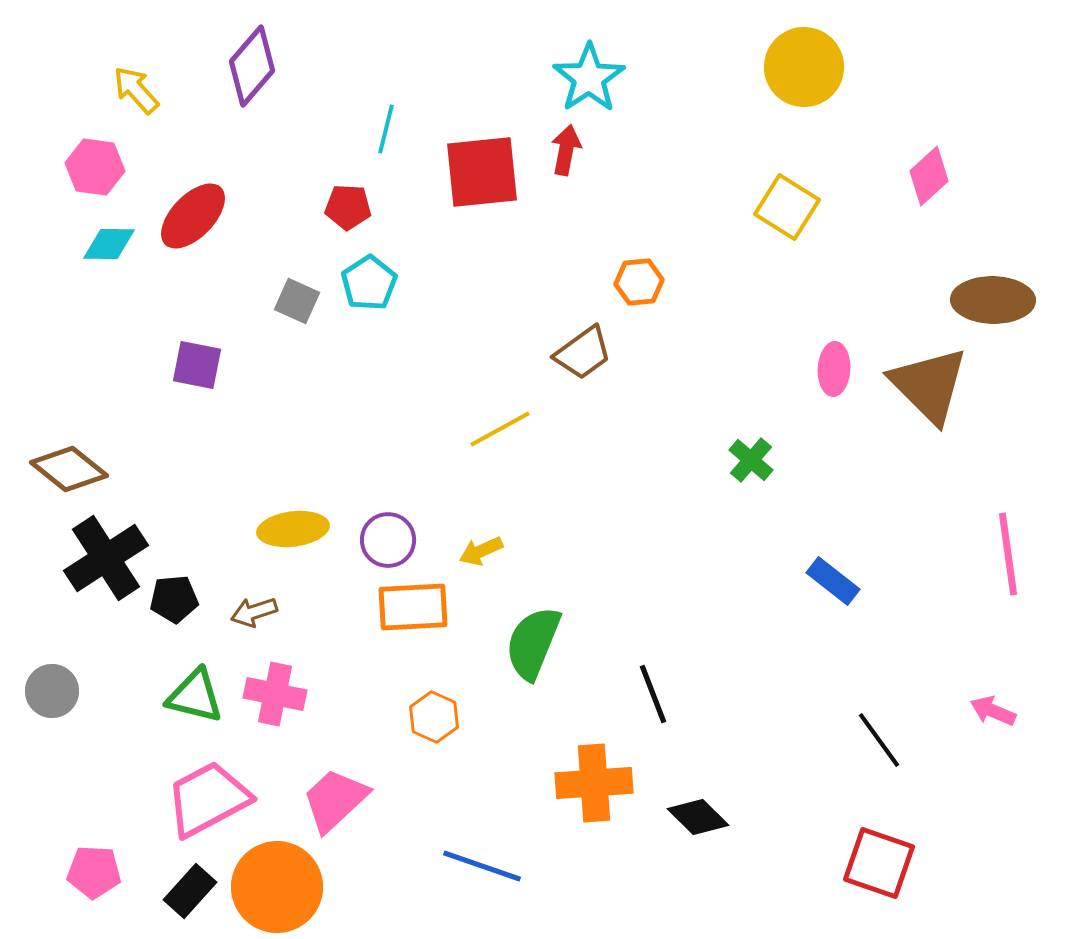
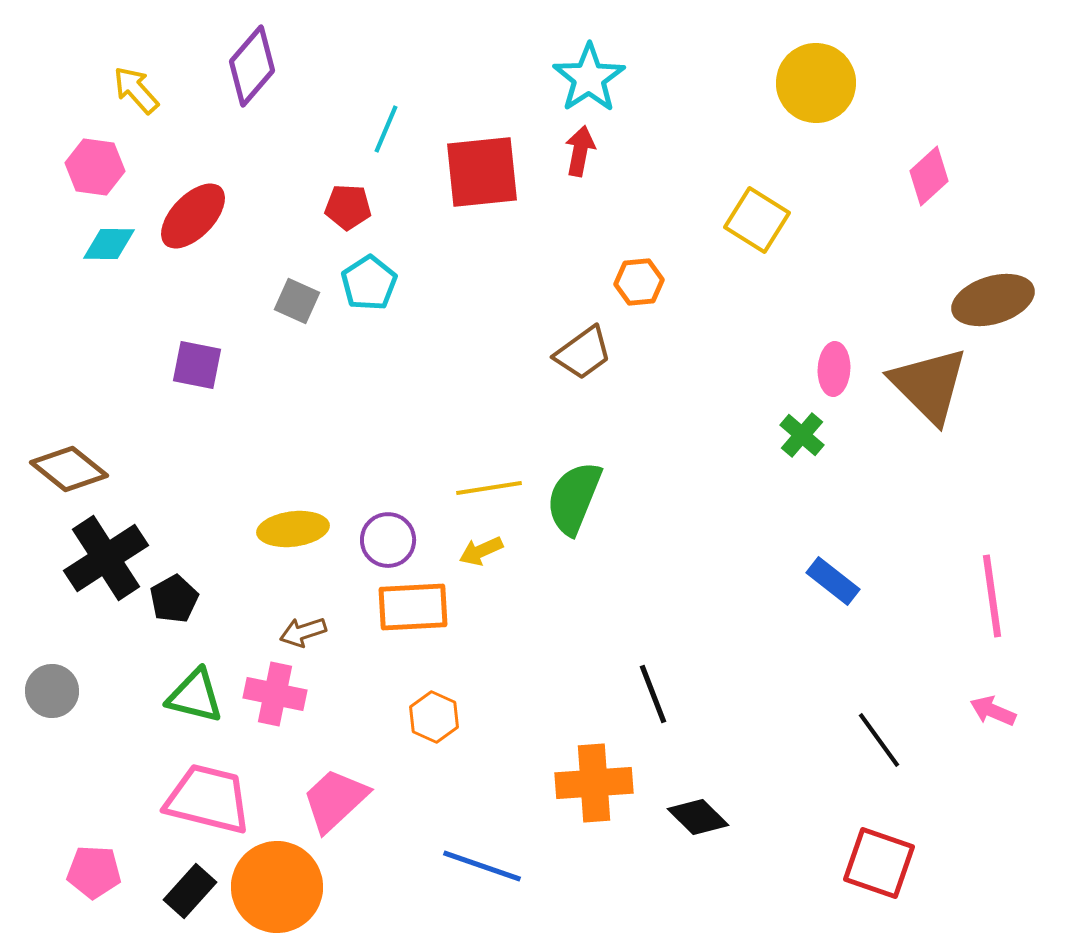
yellow circle at (804, 67): moved 12 px right, 16 px down
cyan line at (386, 129): rotated 9 degrees clockwise
red arrow at (566, 150): moved 14 px right, 1 px down
yellow square at (787, 207): moved 30 px left, 13 px down
brown ellipse at (993, 300): rotated 18 degrees counterclockwise
yellow line at (500, 429): moved 11 px left, 59 px down; rotated 20 degrees clockwise
green cross at (751, 460): moved 51 px right, 25 px up
pink line at (1008, 554): moved 16 px left, 42 px down
black pentagon at (174, 599): rotated 24 degrees counterclockwise
brown arrow at (254, 612): moved 49 px right, 20 px down
green semicircle at (533, 643): moved 41 px right, 145 px up
pink trapezoid at (208, 799): rotated 42 degrees clockwise
